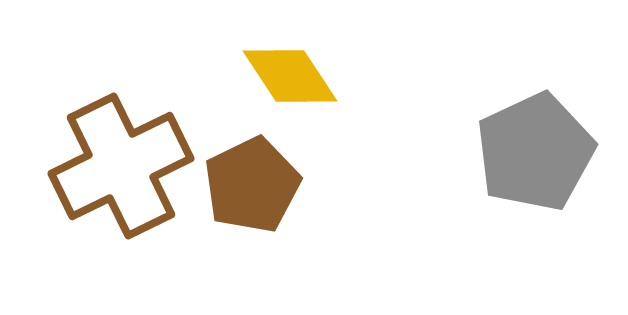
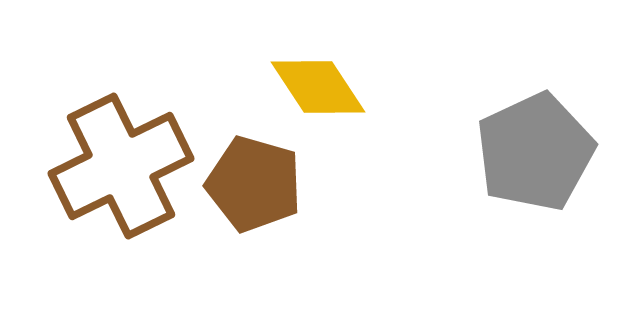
yellow diamond: moved 28 px right, 11 px down
brown pentagon: moved 2 px right, 1 px up; rotated 30 degrees counterclockwise
